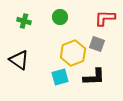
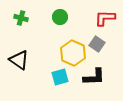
green cross: moved 3 px left, 3 px up
gray square: rotated 14 degrees clockwise
yellow hexagon: rotated 15 degrees counterclockwise
